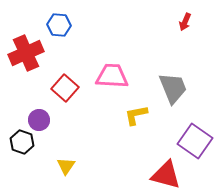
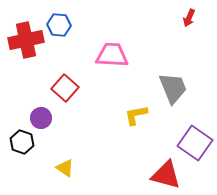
red arrow: moved 4 px right, 4 px up
red cross: moved 13 px up; rotated 12 degrees clockwise
pink trapezoid: moved 21 px up
purple circle: moved 2 px right, 2 px up
purple square: moved 2 px down
yellow triangle: moved 1 px left, 2 px down; rotated 30 degrees counterclockwise
